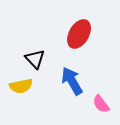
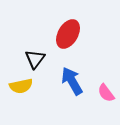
red ellipse: moved 11 px left
black triangle: rotated 20 degrees clockwise
pink semicircle: moved 5 px right, 11 px up
